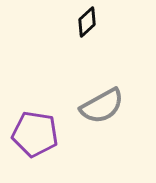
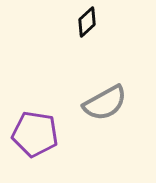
gray semicircle: moved 3 px right, 3 px up
